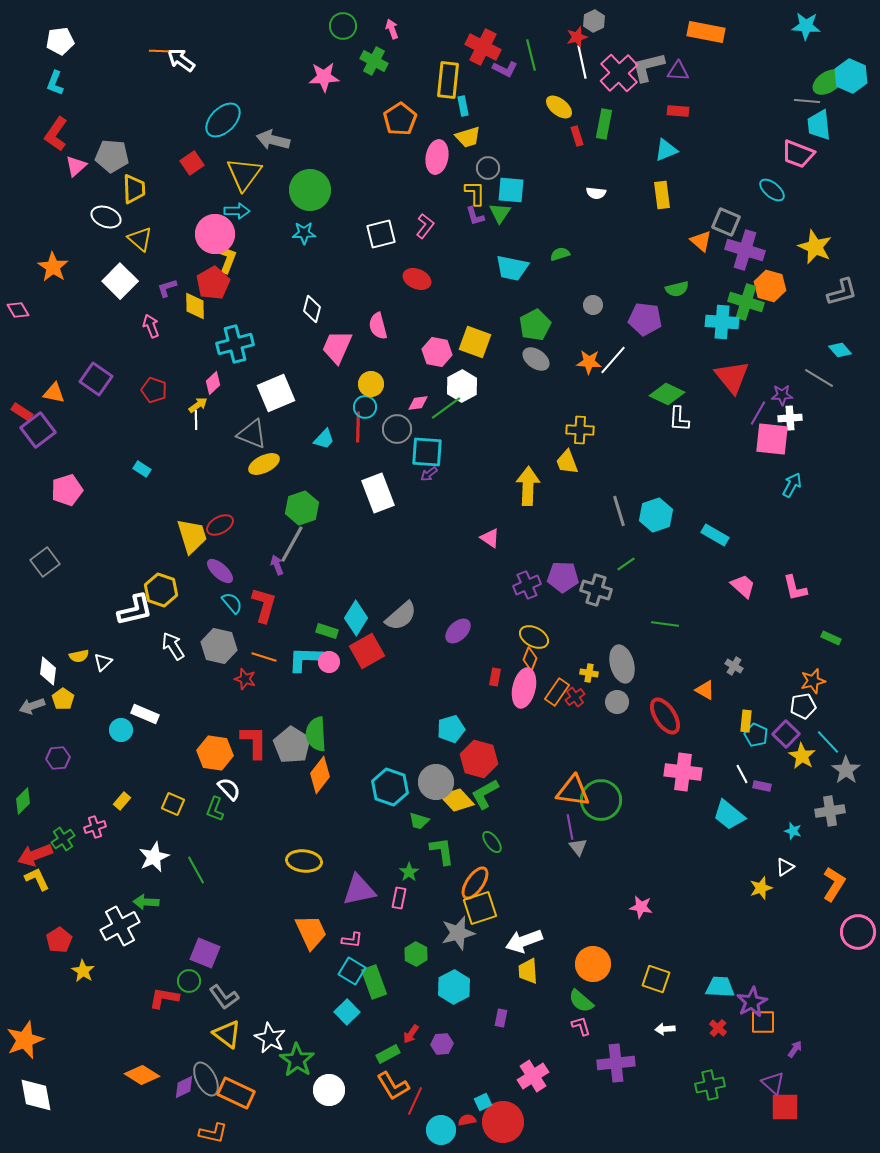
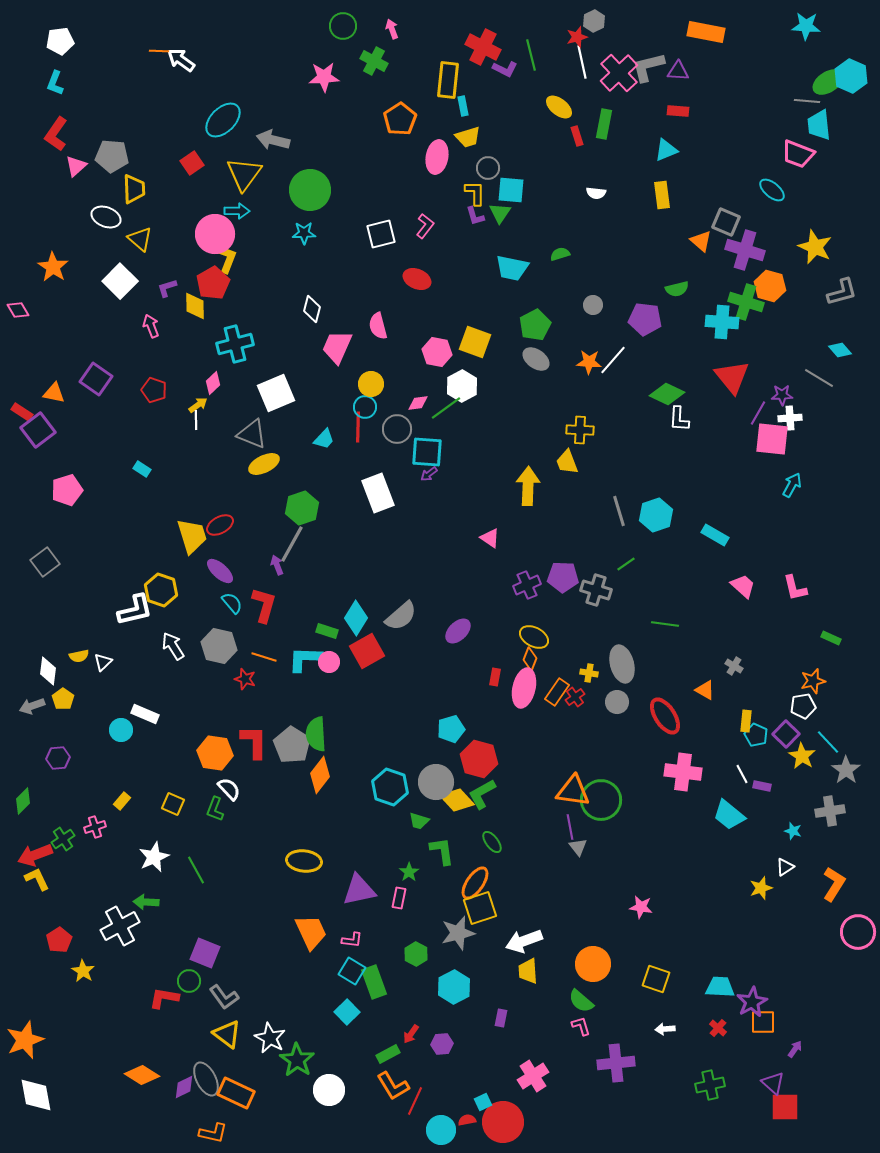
green L-shape at (485, 794): moved 3 px left
